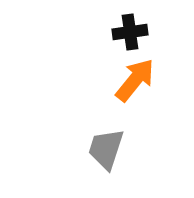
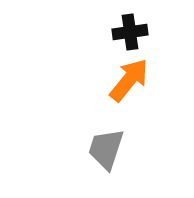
orange arrow: moved 6 px left
